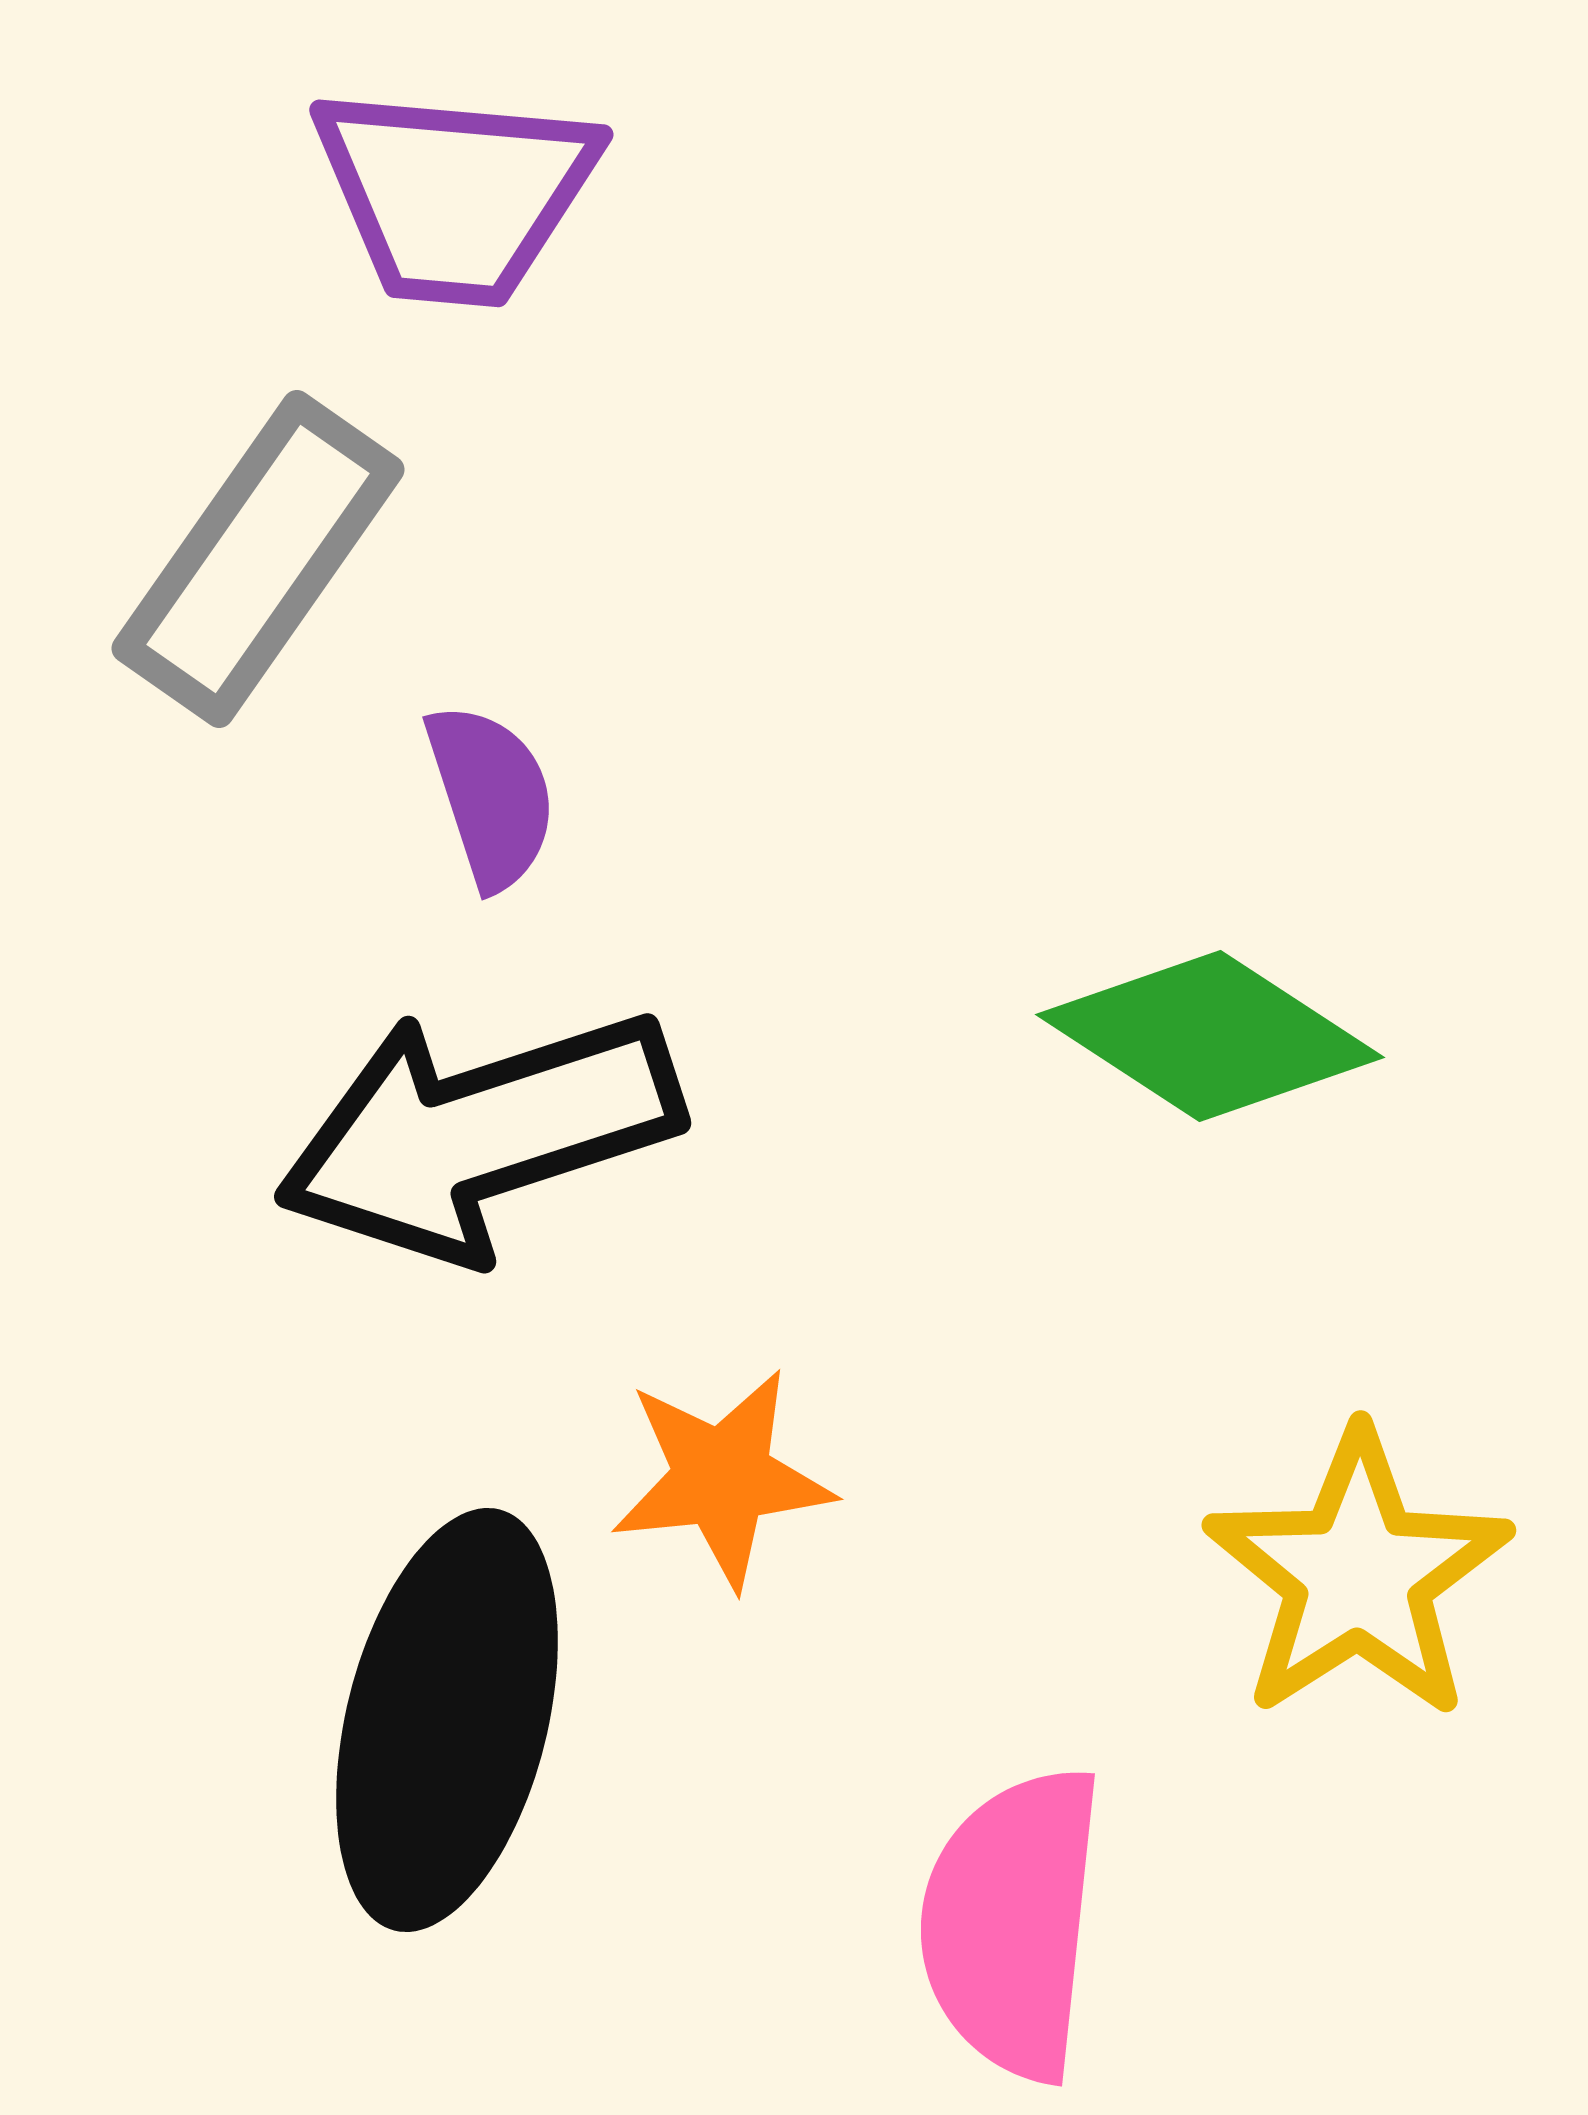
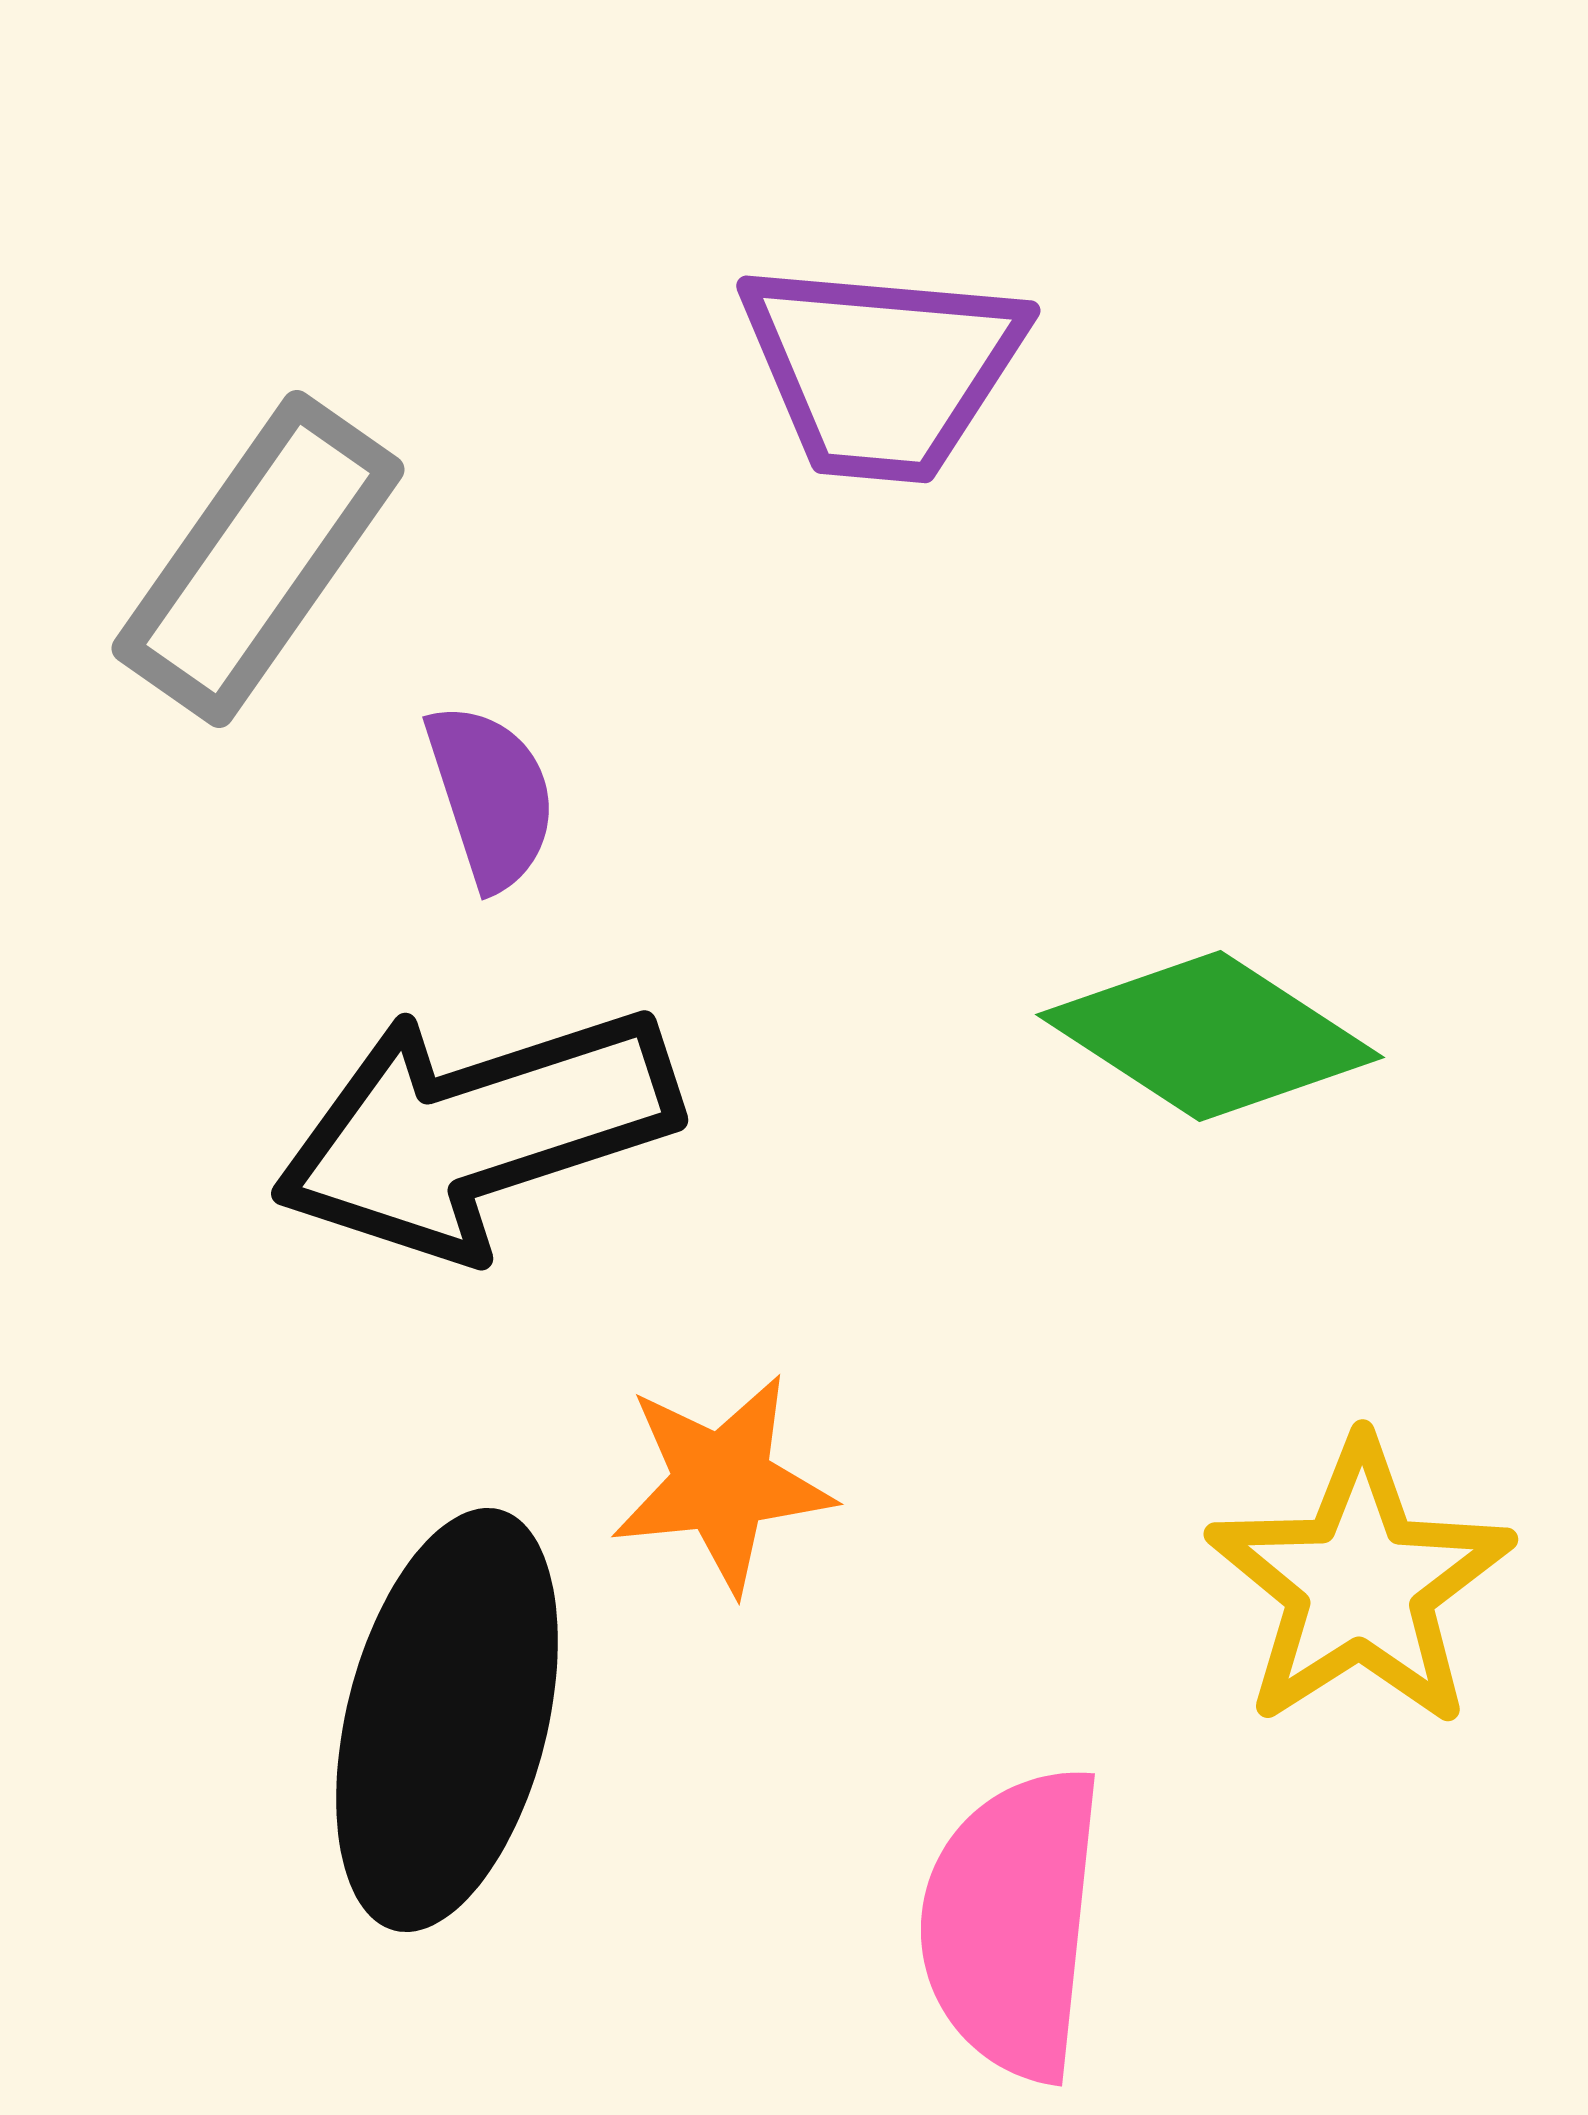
purple trapezoid: moved 427 px right, 176 px down
black arrow: moved 3 px left, 3 px up
orange star: moved 5 px down
yellow star: moved 2 px right, 9 px down
